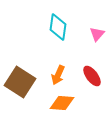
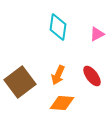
pink triangle: rotated 21 degrees clockwise
brown square: rotated 20 degrees clockwise
